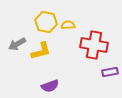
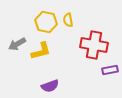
yellow semicircle: moved 5 px up; rotated 96 degrees counterclockwise
purple rectangle: moved 2 px up
